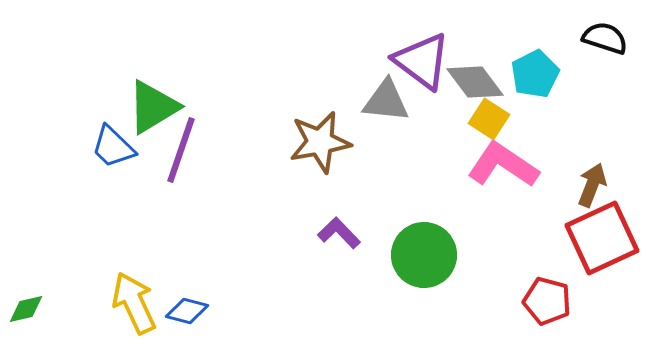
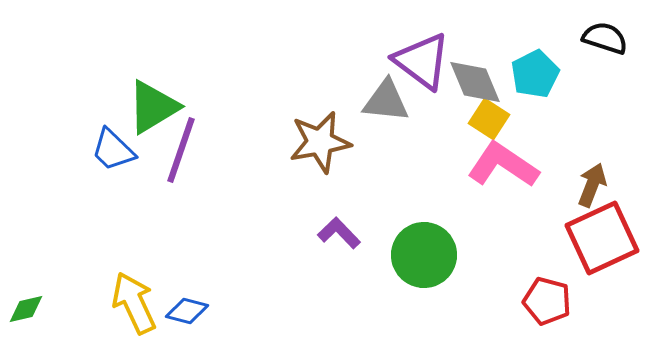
gray diamond: rotated 14 degrees clockwise
blue trapezoid: moved 3 px down
